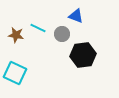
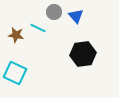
blue triangle: rotated 28 degrees clockwise
gray circle: moved 8 px left, 22 px up
black hexagon: moved 1 px up
